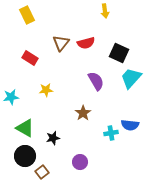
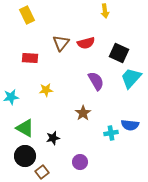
red rectangle: rotated 28 degrees counterclockwise
